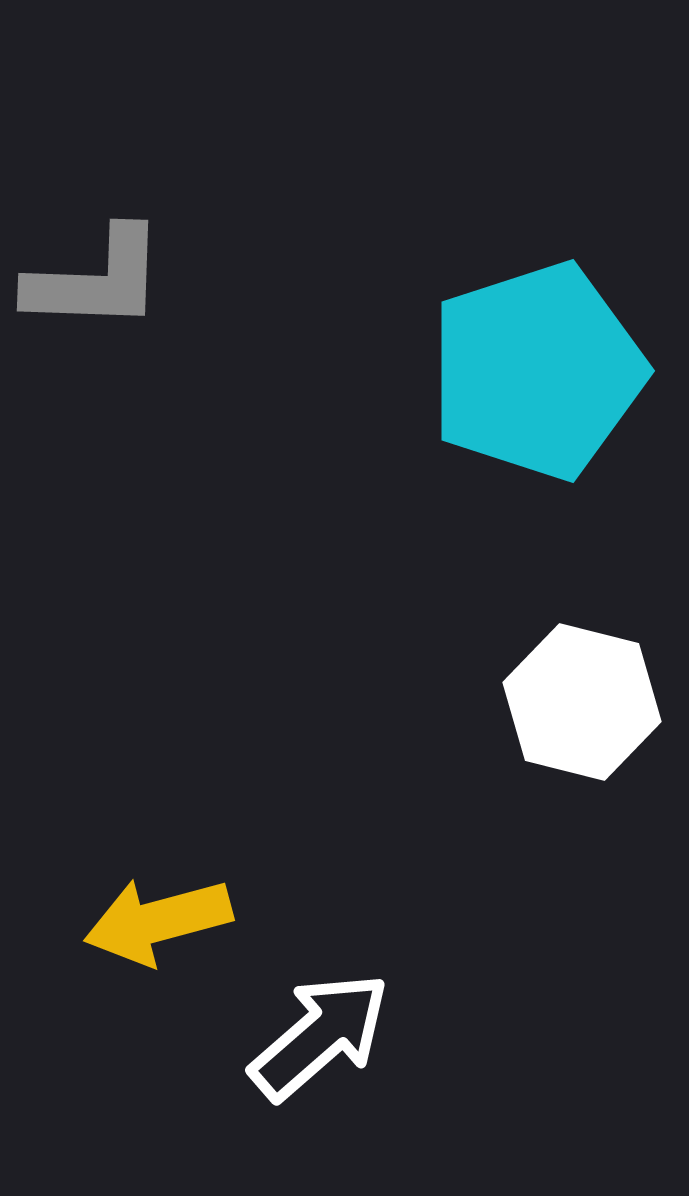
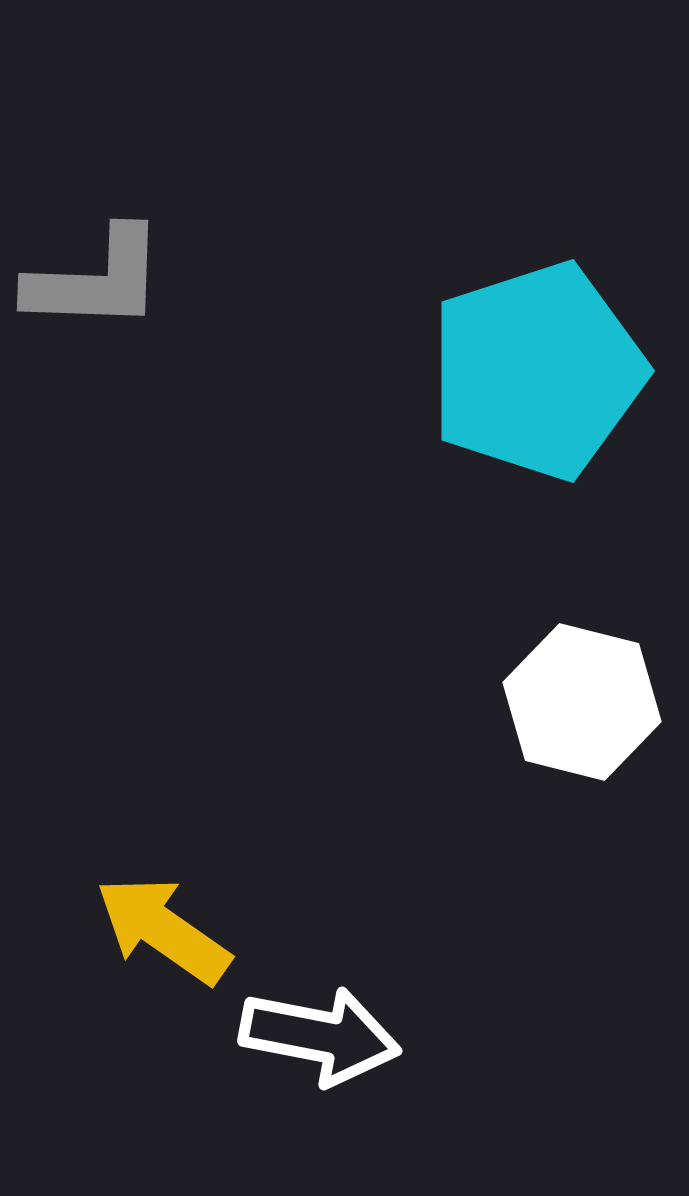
yellow arrow: moved 5 px right, 9 px down; rotated 50 degrees clockwise
white arrow: rotated 52 degrees clockwise
